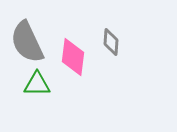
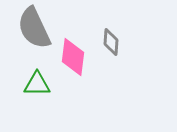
gray semicircle: moved 7 px right, 14 px up
